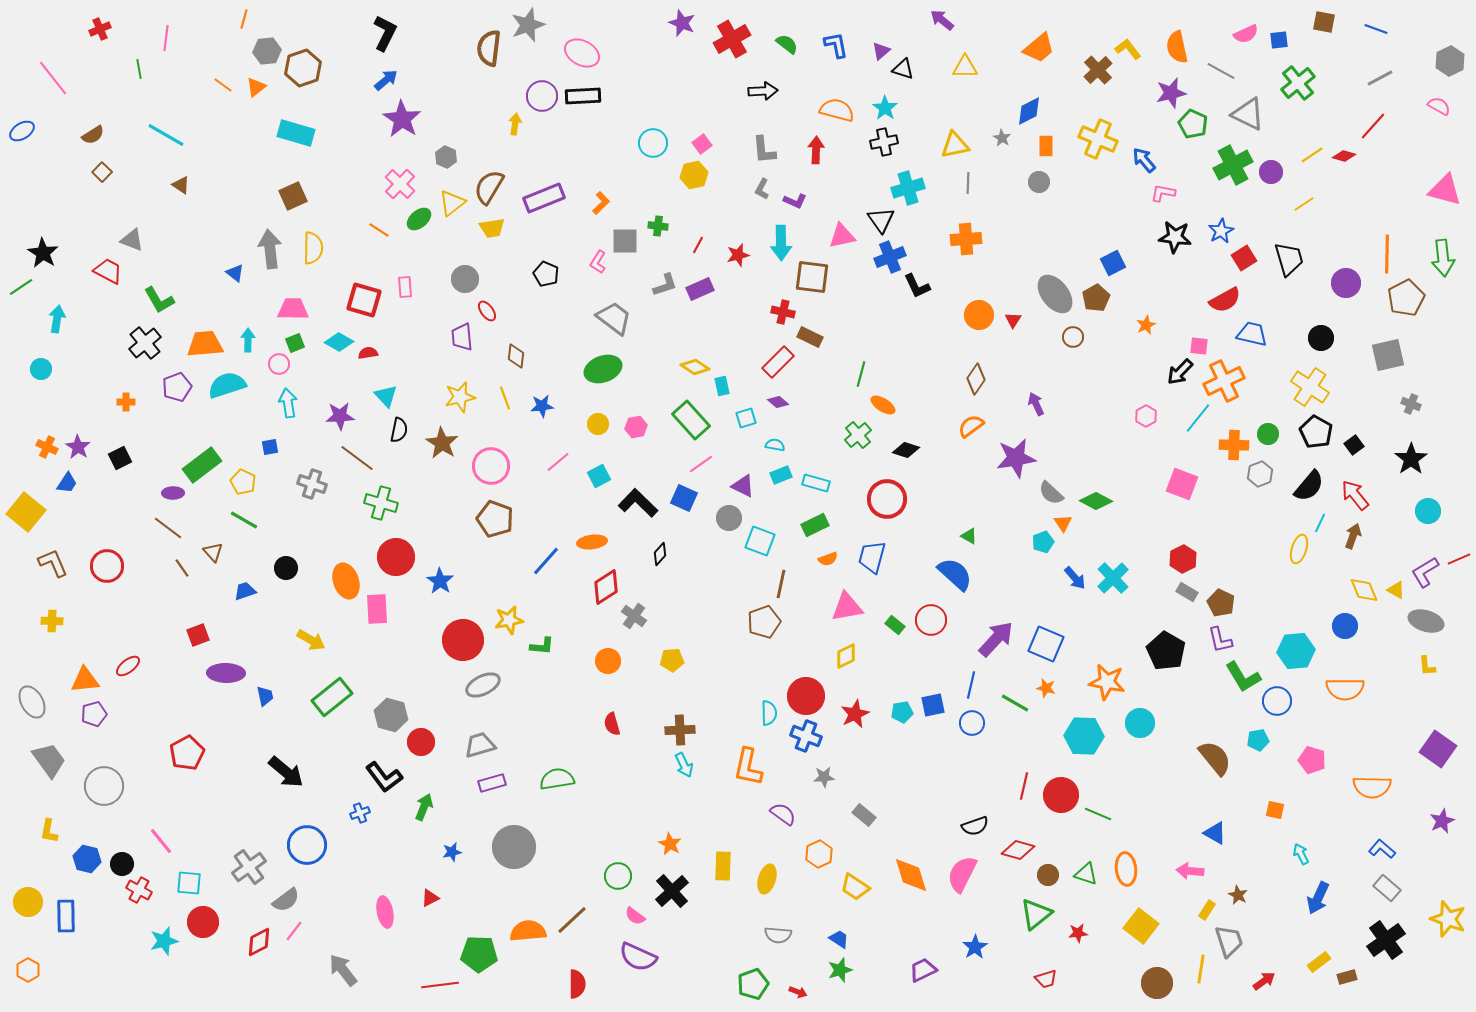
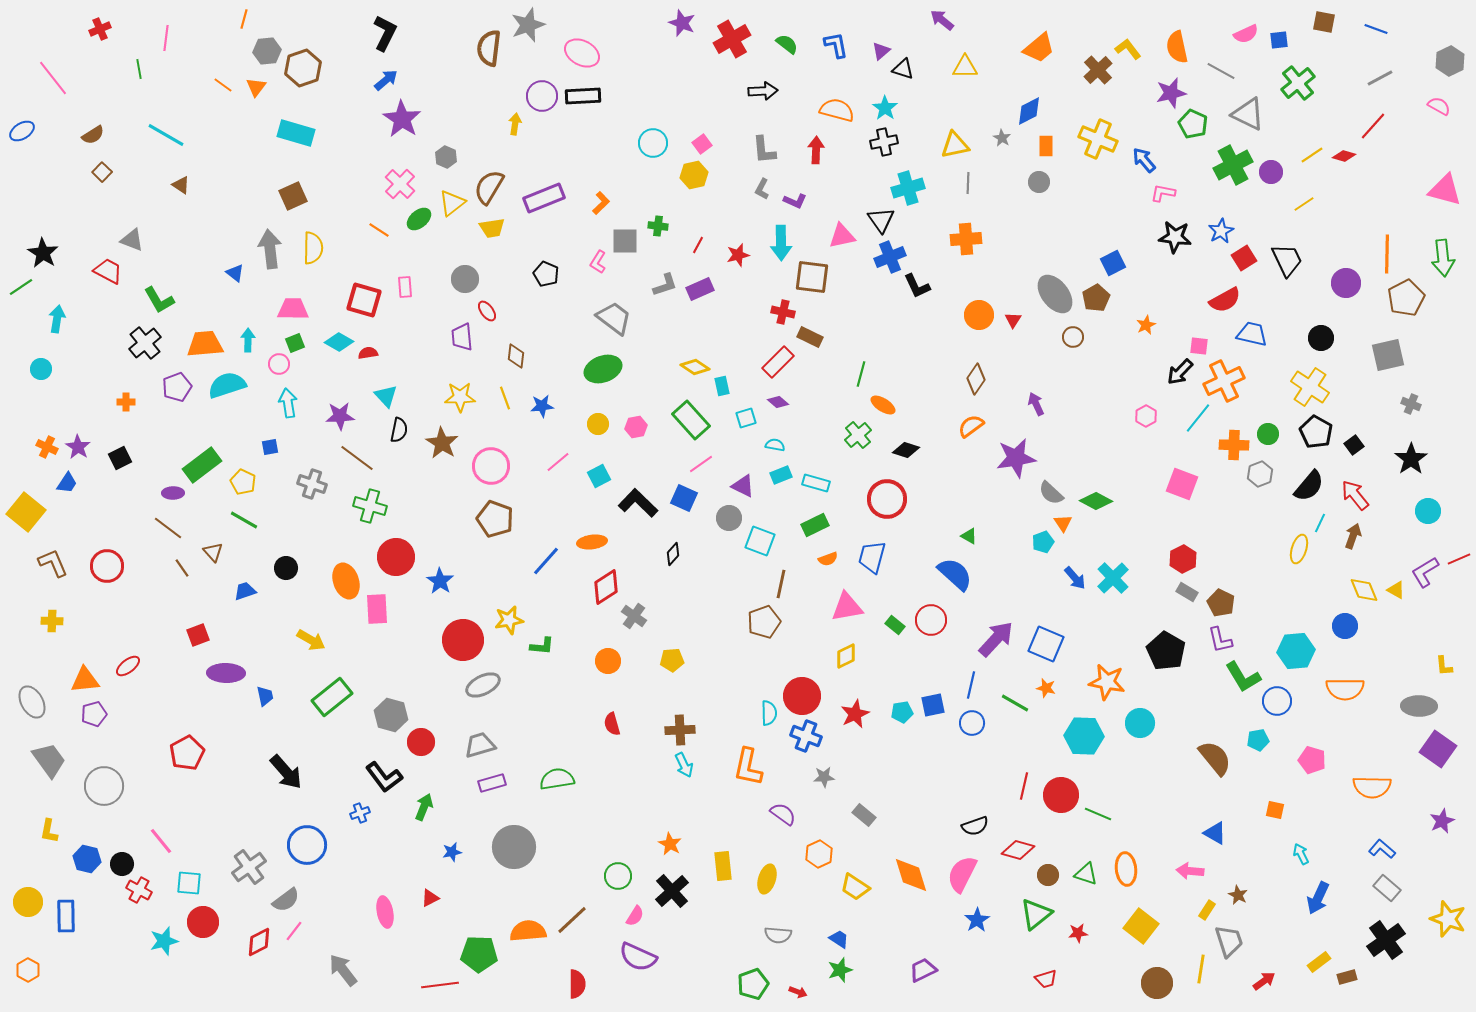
orange triangle at (256, 87): rotated 15 degrees counterclockwise
black trapezoid at (1289, 259): moved 2 px left, 1 px down; rotated 9 degrees counterclockwise
yellow star at (460, 397): rotated 12 degrees clockwise
green cross at (381, 503): moved 11 px left, 3 px down
black diamond at (660, 554): moved 13 px right
gray ellipse at (1426, 621): moved 7 px left, 85 px down; rotated 16 degrees counterclockwise
yellow L-shape at (1427, 666): moved 17 px right
red circle at (806, 696): moved 4 px left
black arrow at (286, 772): rotated 9 degrees clockwise
yellow rectangle at (723, 866): rotated 8 degrees counterclockwise
pink semicircle at (635, 916): rotated 95 degrees counterclockwise
blue star at (975, 947): moved 2 px right, 27 px up
